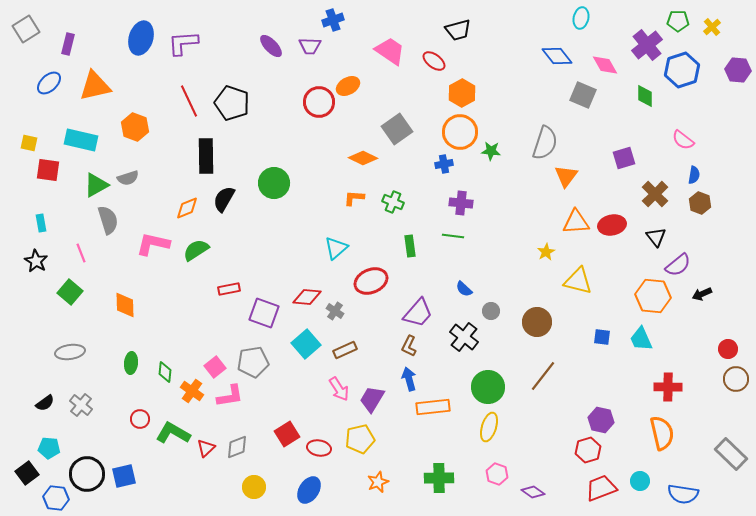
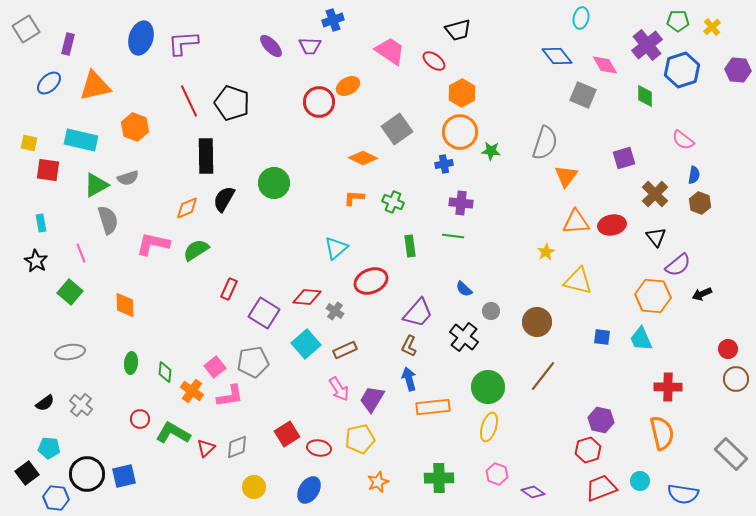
red rectangle at (229, 289): rotated 55 degrees counterclockwise
purple square at (264, 313): rotated 12 degrees clockwise
